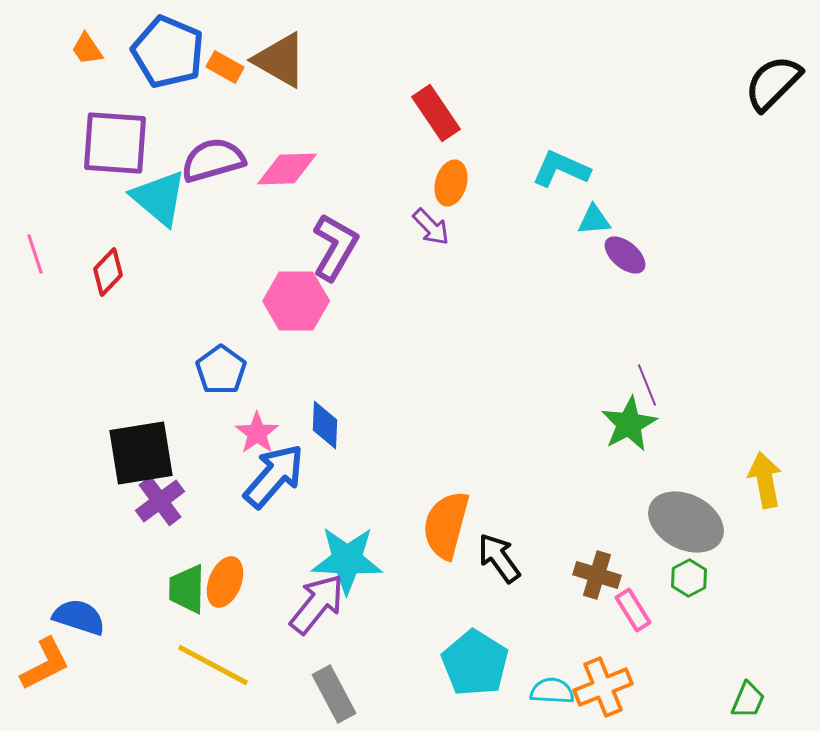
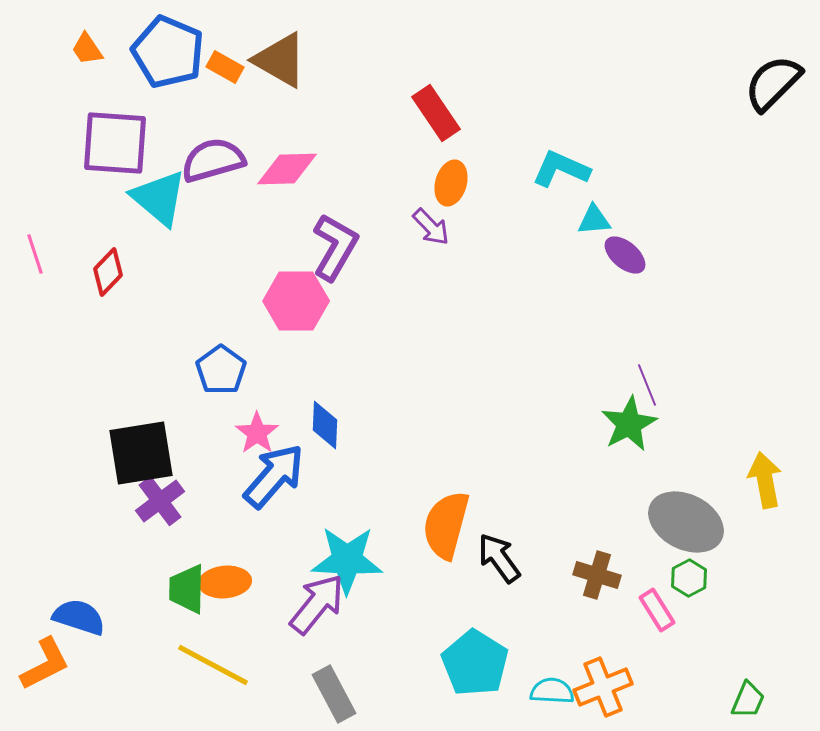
orange ellipse at (225, 582): rotated 63 degrees clockwise
pink rectangle at (633, 610): moved 24 px right
